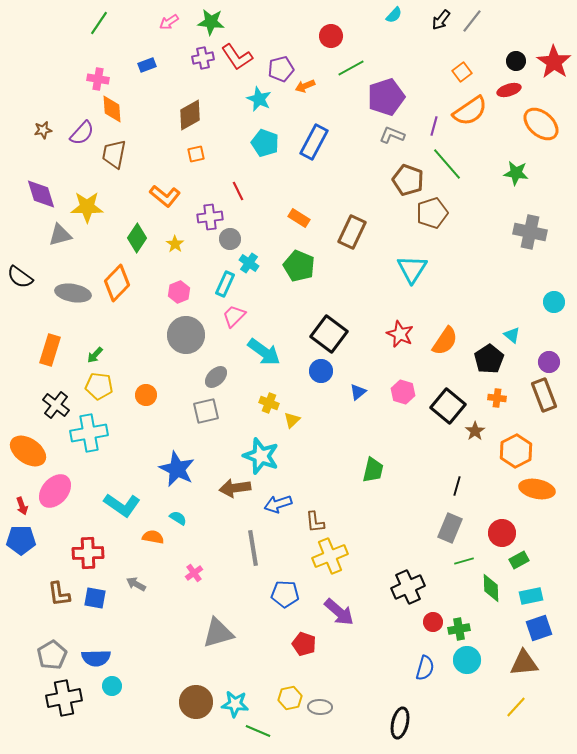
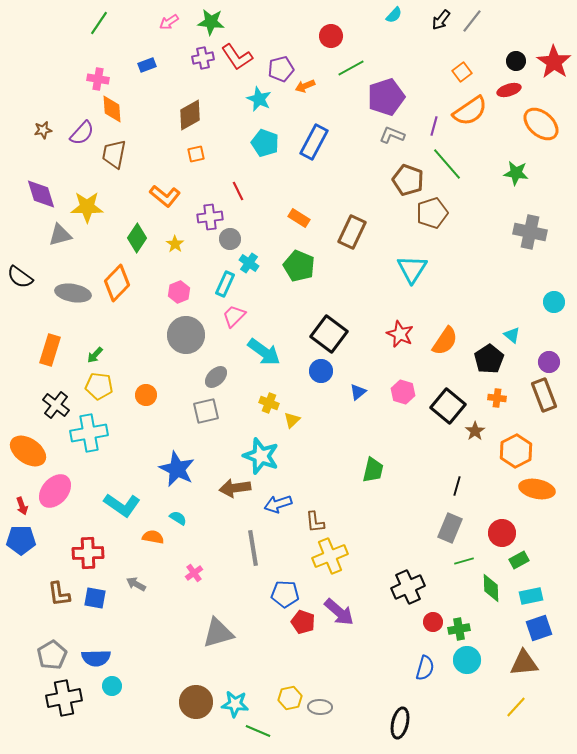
red pentagon at (304, 644): moved 1 px left, 22 px up
